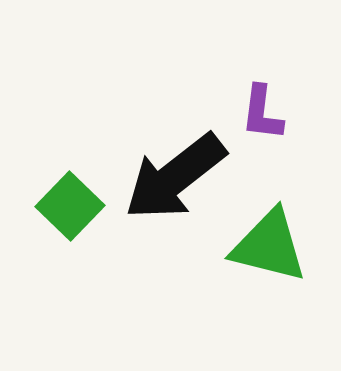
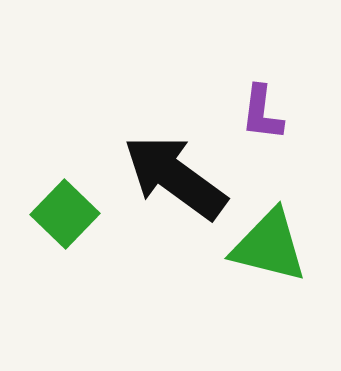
black arrow: rotated 74 degrees clockwise
green square: moved 5 px left, 8 px down
